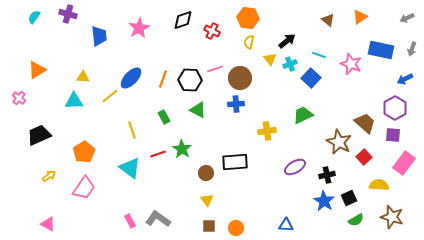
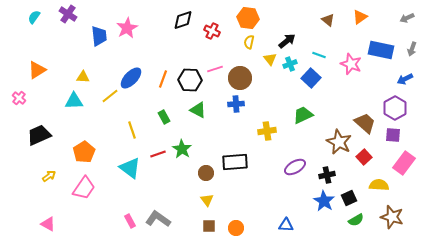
purple cross at (68, 14): rotated 18 degrees clockwise
pink star at (139, 28): moved 12 px left
